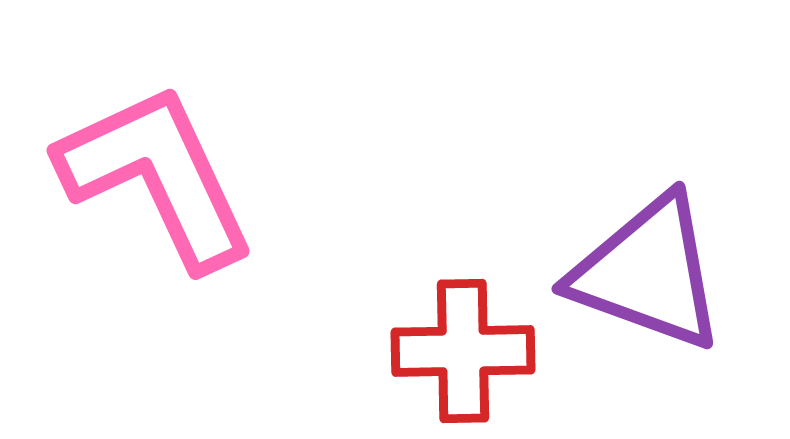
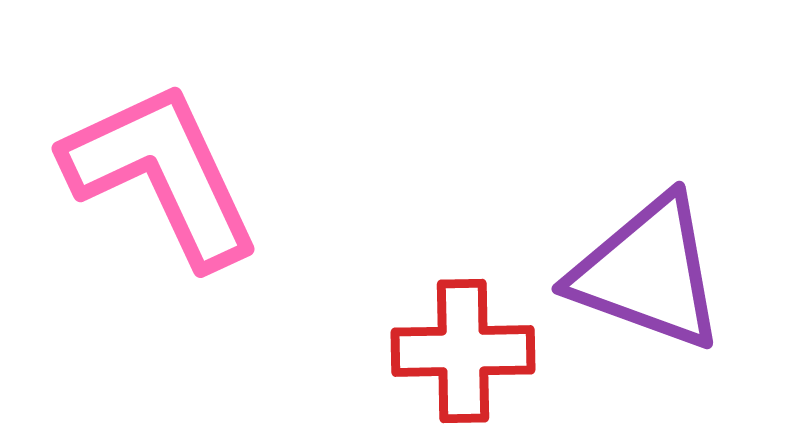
pink L-shape: moved 5 px right, 2 px up
